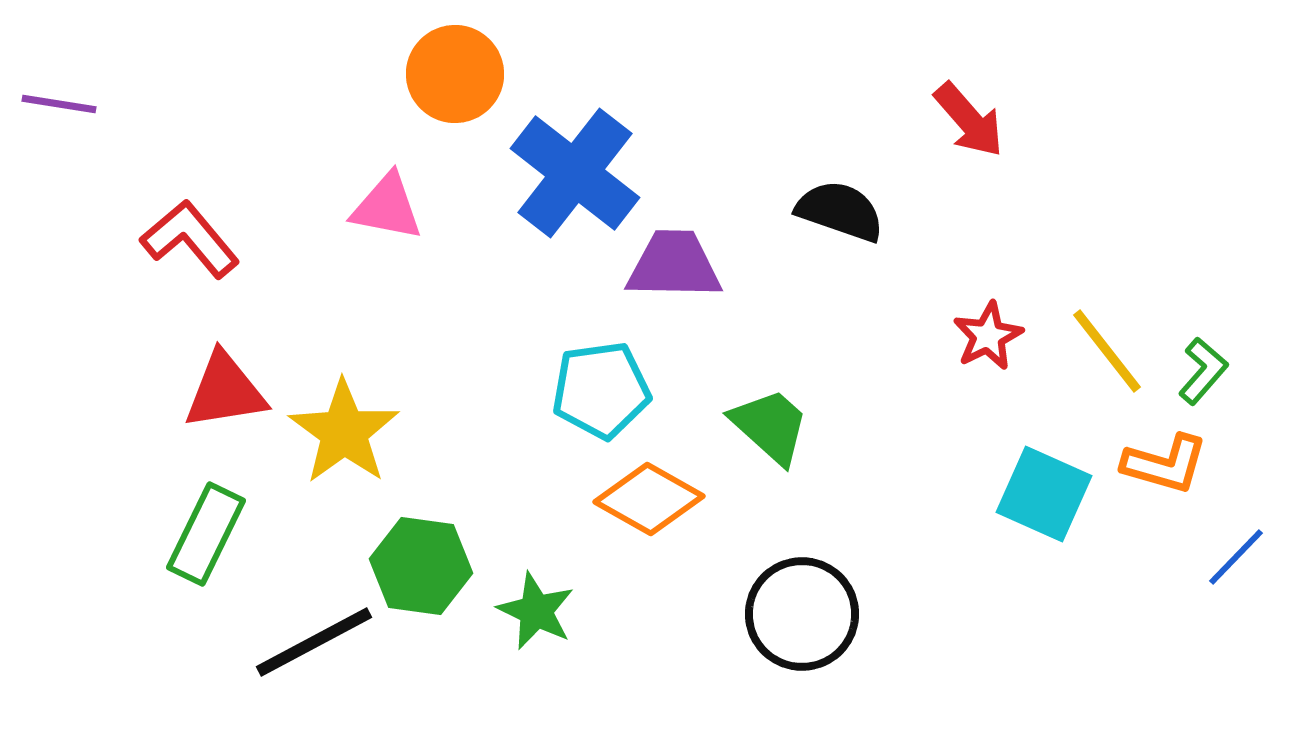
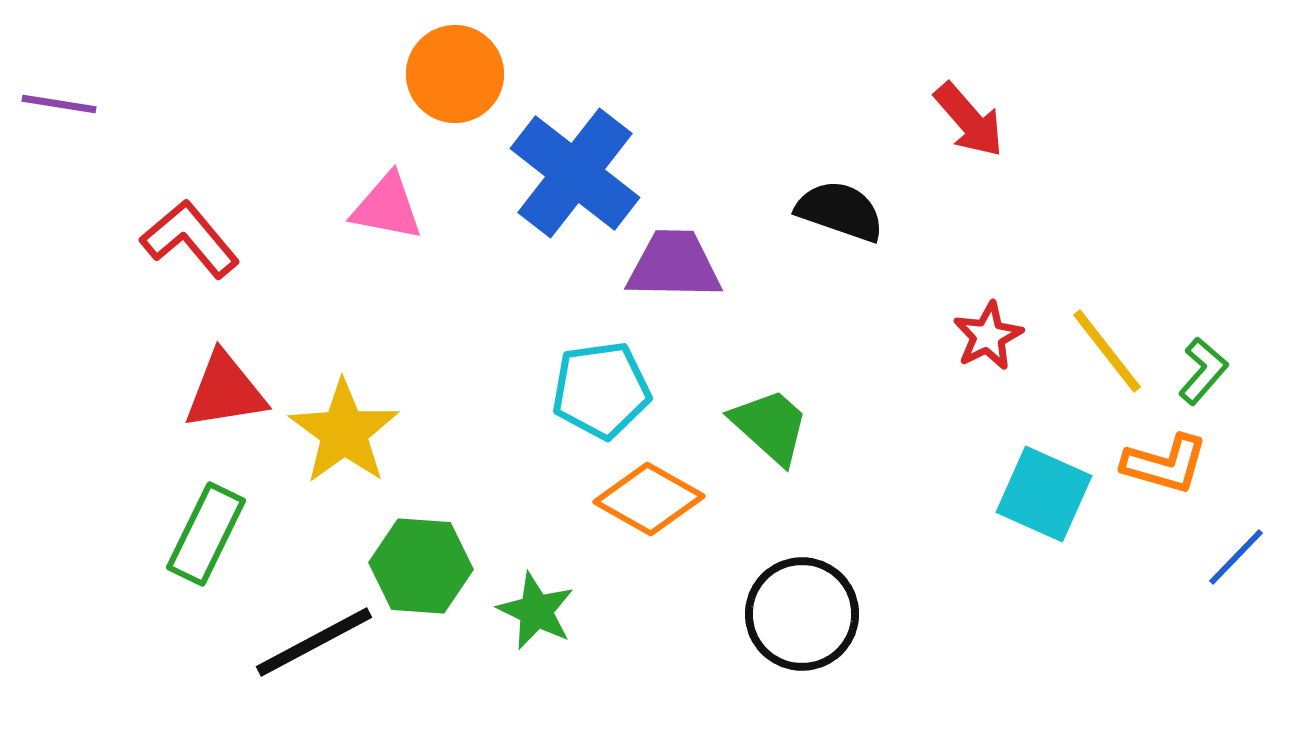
green hexagon: rotated 4 degrees counterclockwise
